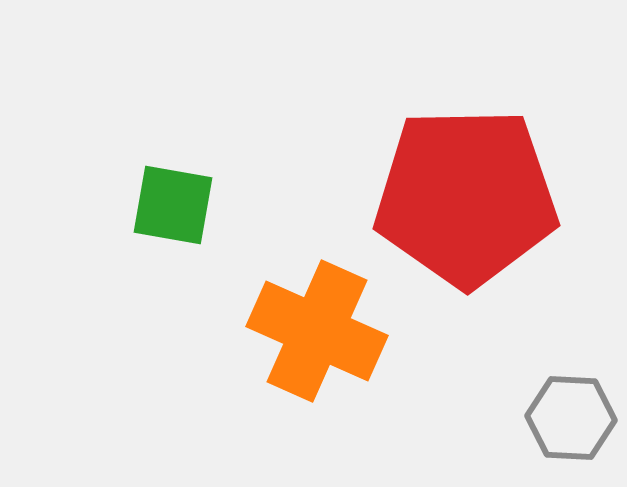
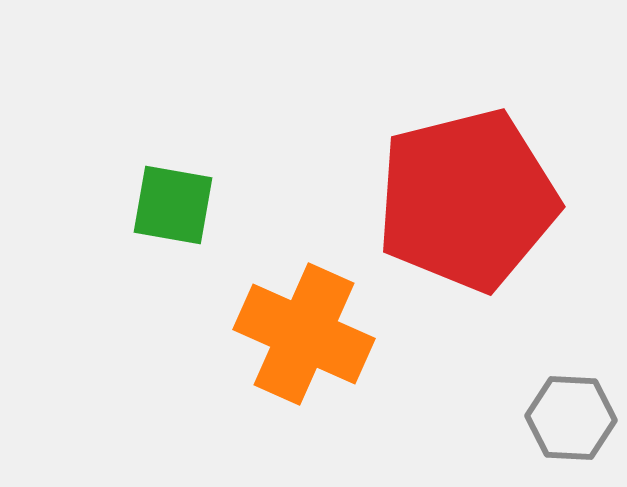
red pentagon: moved 1 px right, 3 px down; rotated 13 degrees counterclockwise
orange cross: moved 13 px left, 3 px down
